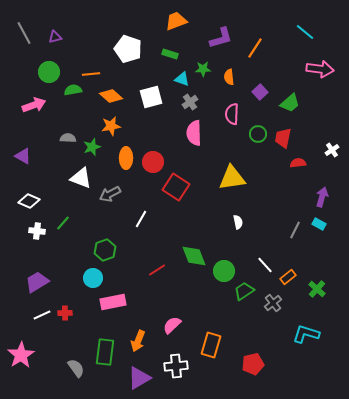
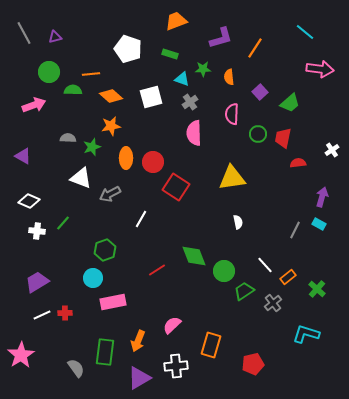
green semicircle at (73, 90): rotated 12 degrees clockwise
